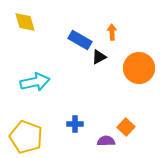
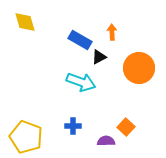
cyan arrow: moved 46 px right; rotated 32 degrees clockwise
blue cross: moved 2 px left, 2 px down
